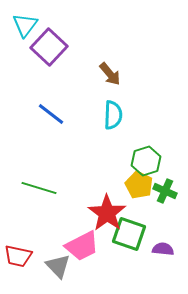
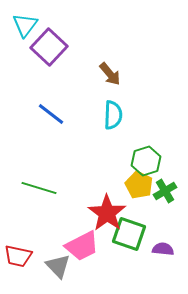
green cross: rotated 35 degrees clockwise
